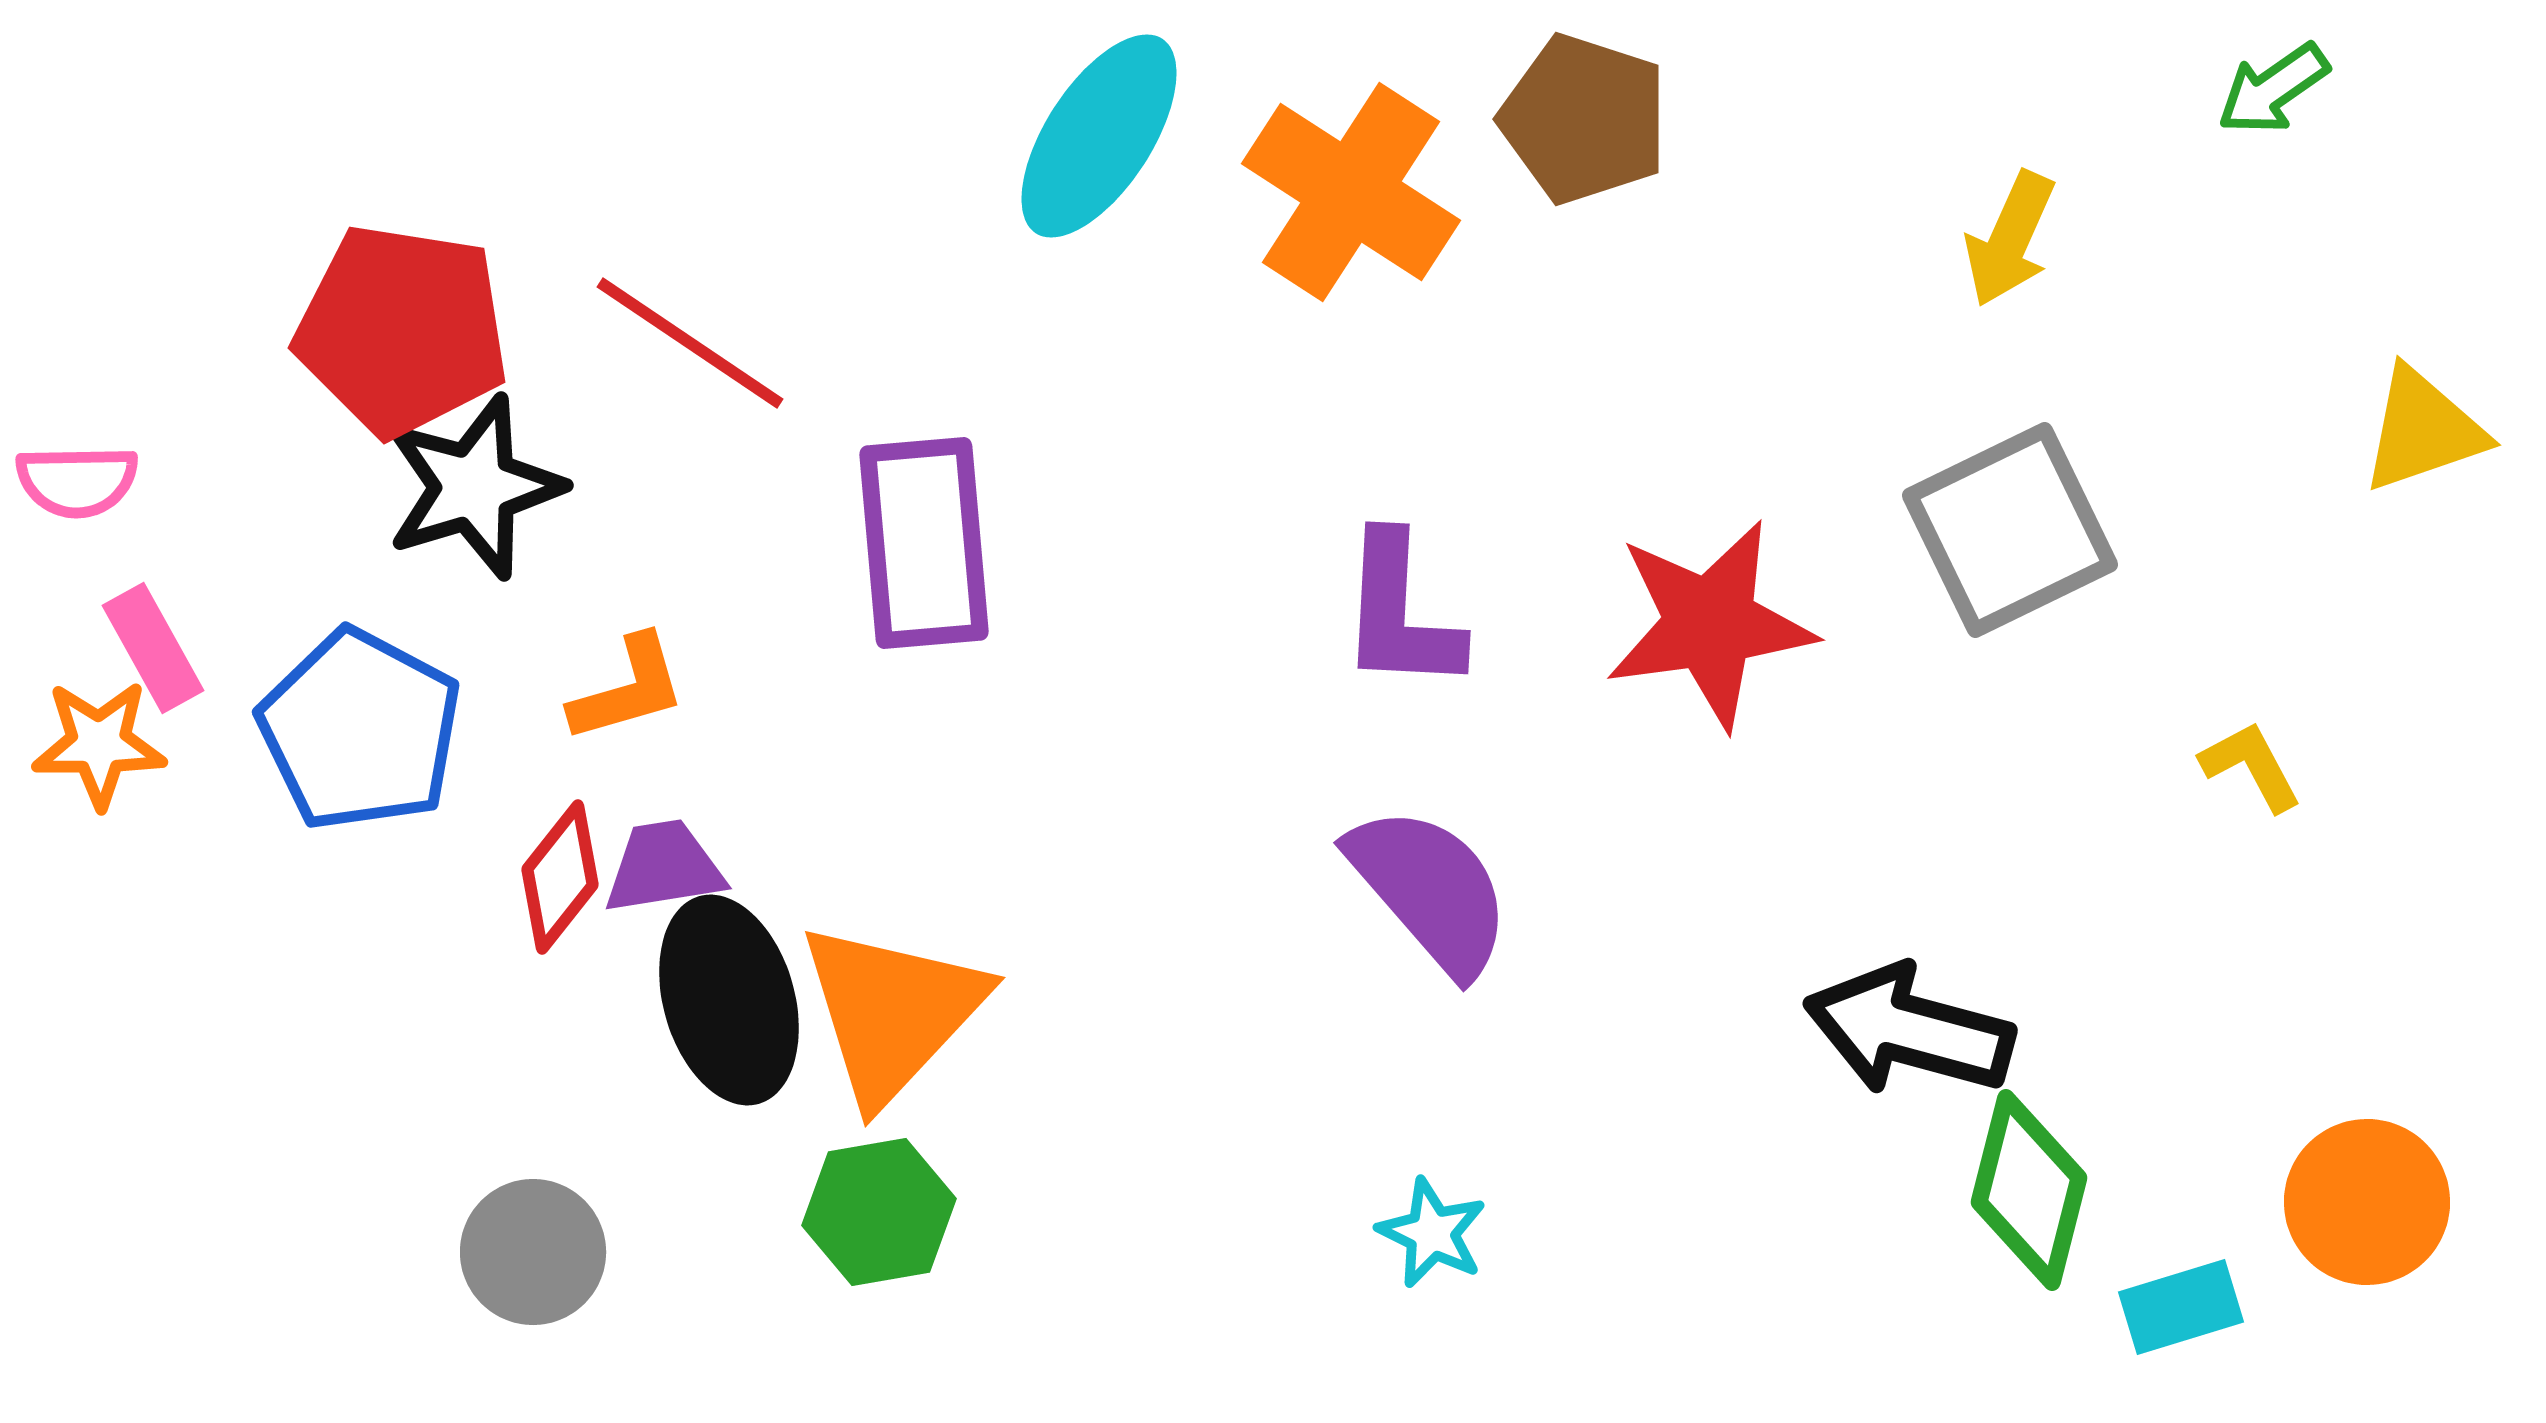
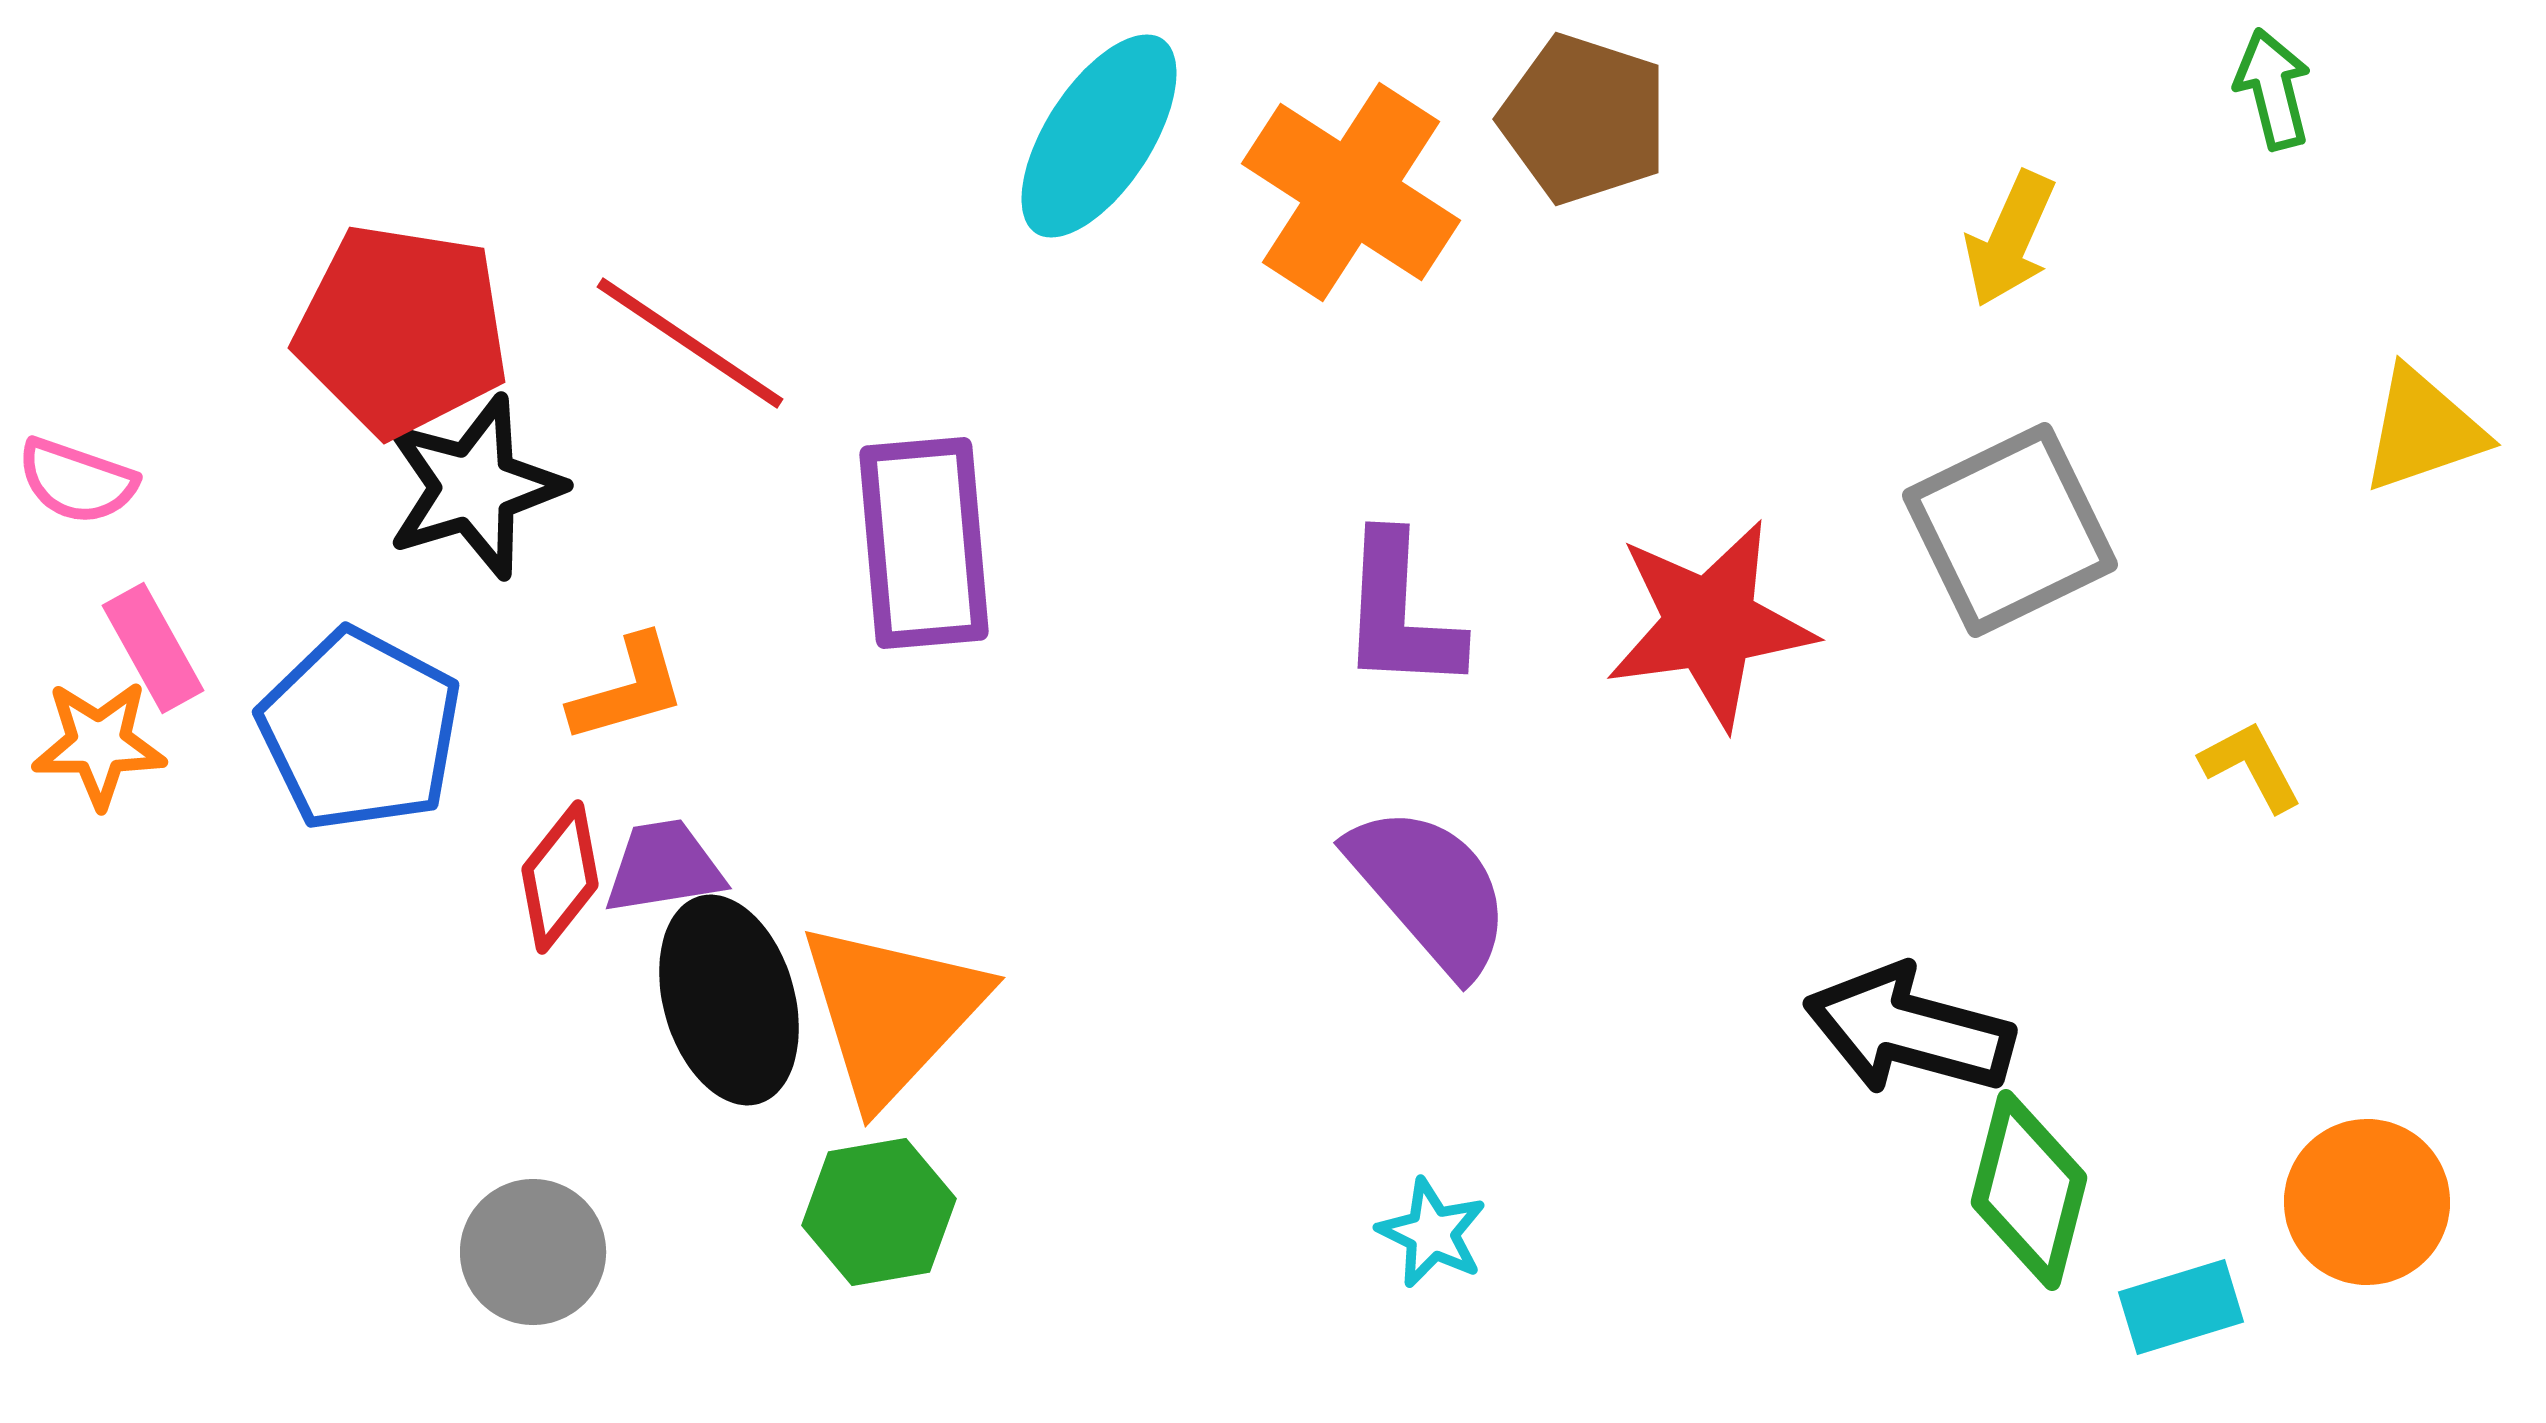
green arrow: rotated 111 degrees clockwise
pink semicircle: rotated 20 degrees clockwise
